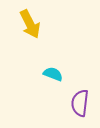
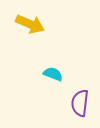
yellow arrow: rotated 40 degrees counterclockwise
